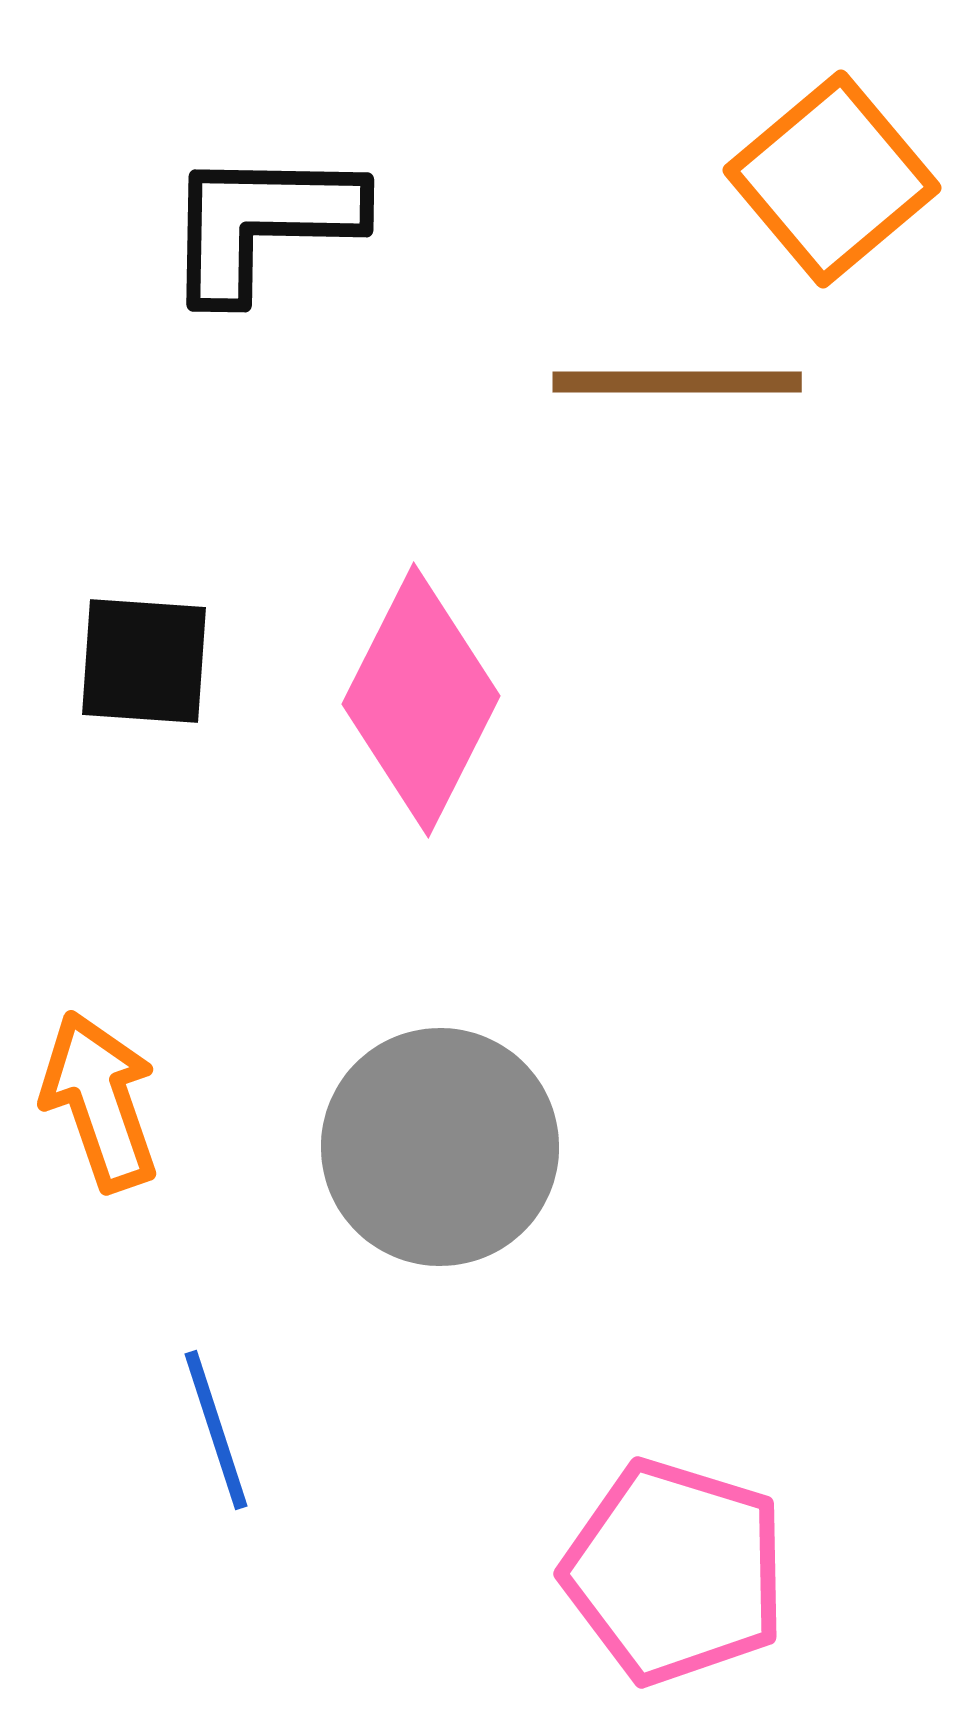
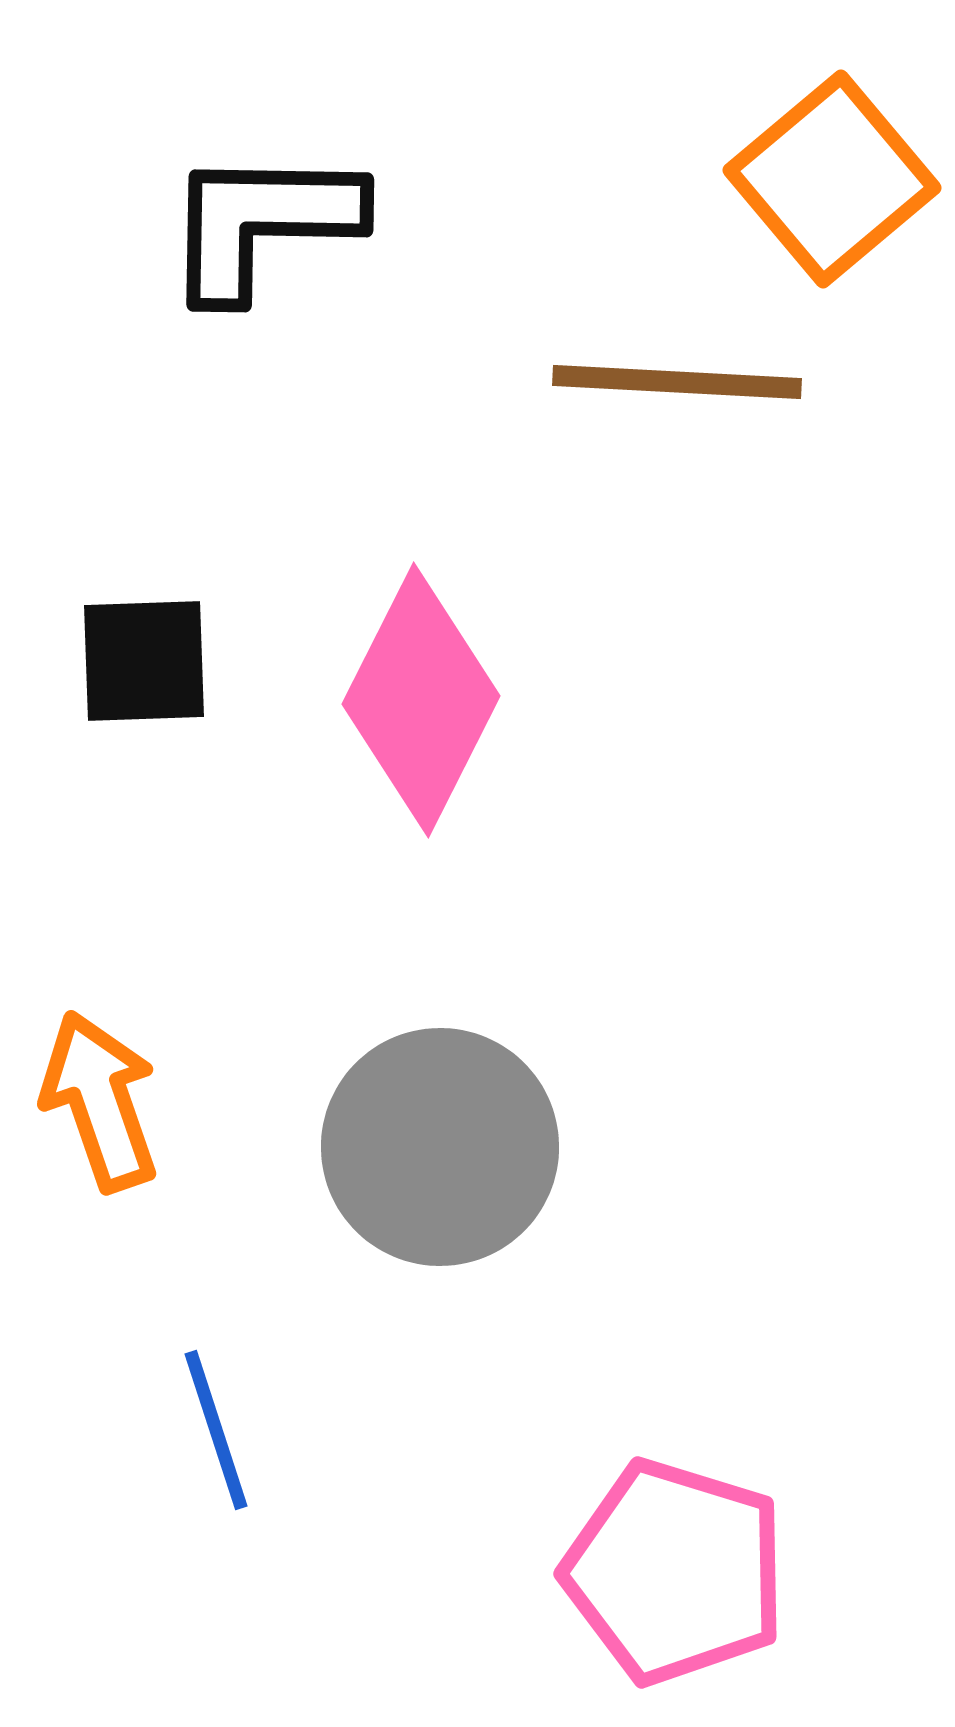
brown line: rotated 3 degrees clockwise
black square: rotated 6 degrees counterclockwise
